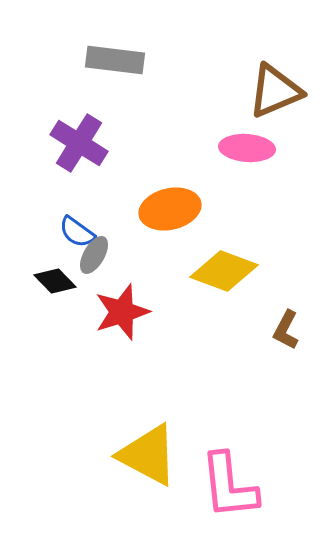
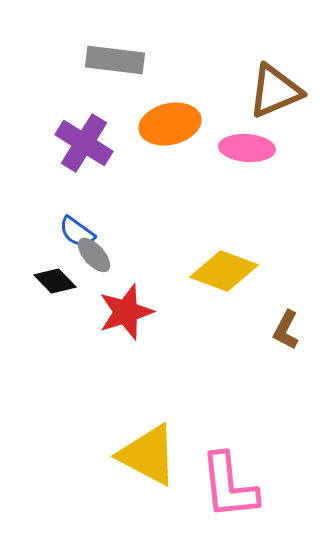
purple cross: moved 5 px right
orange ellipse: moved 85 px up
gray ellipse: rotated 72 degrees counterclockwise
red star: moved 4 px right
